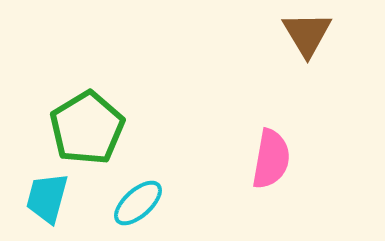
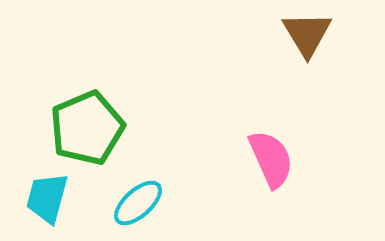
green pentagon: rotated 8 degrees clockwise
pink semicircle: rotated 34 degrees counterclockwise
